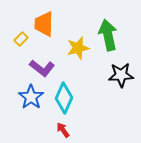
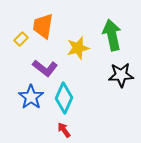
orange trapezoid: moved 1 px left, 2 px down; rotated 8 degrees clockwise
green arrow: moved 4 px right
purple L-shape: moved 3 px right
red arrow: moved 1 px right
